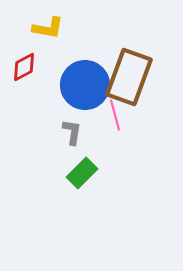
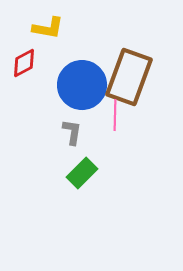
red diamond: moved 4 px up
blue circle: moved 3 px left
pink line: rotated 16 degrees clockwise
